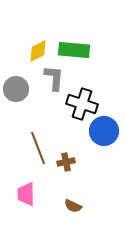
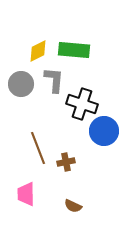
gray L-shape: moved 2 px down
gray circle: moved 5 px right, 5 px up
